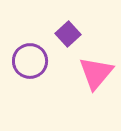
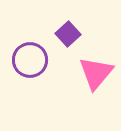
purple circle: moved 1 px up
